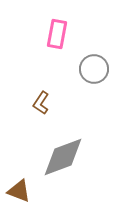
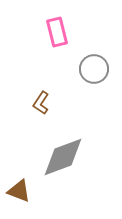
pink rectangle: moved 2 px up; rotated 24 degrees counterclockwise
